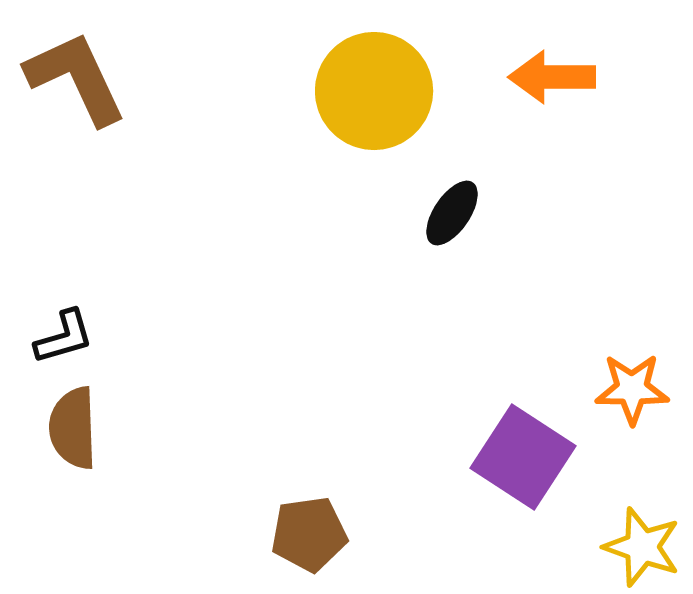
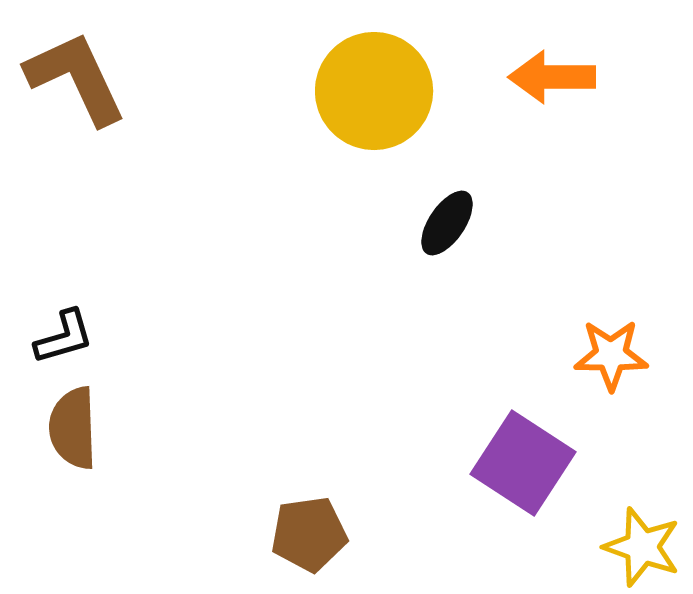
black ellipse: moved 5 px left, 10 px down
orange star: moved 21 px left, 34 px up
purple square: moved 6 px down
